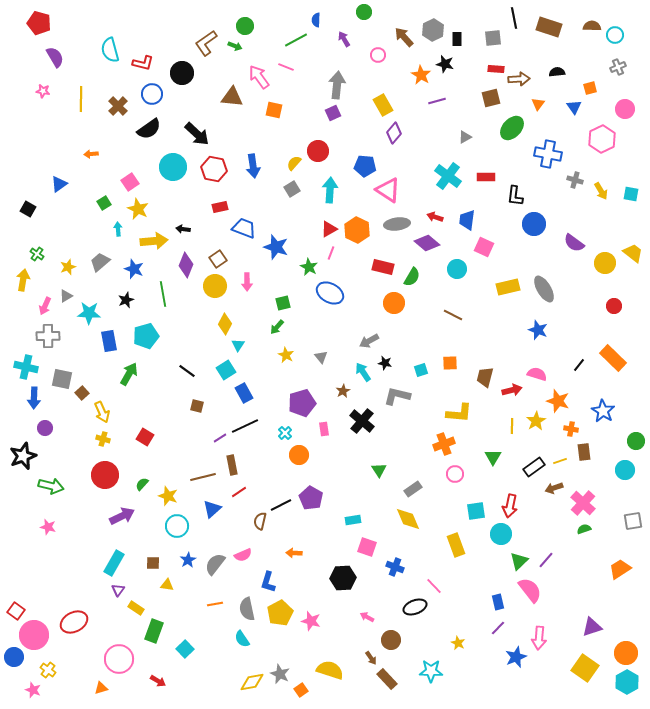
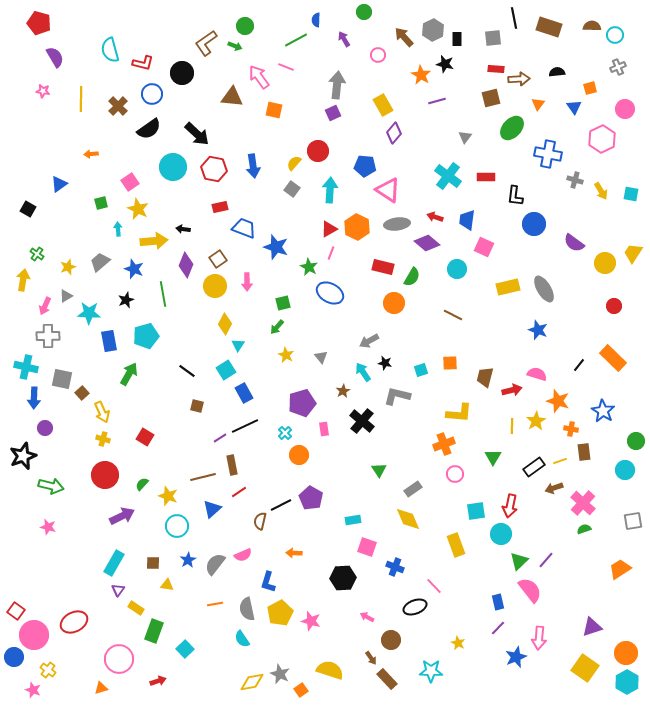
gray triangle at (465, 137): rotated 24 degrees counterclockwise
gray square at (292, 189): rotated 21 degrees counterclockwise
green square at (104, 203): moved 3 px left; rotated 16 degrees clockwise
orange hexagon at (357, 230): moved 3 px up
yellow trapezoid at (633, 253): rotated 95 degrees counterclockwise
red arrow at (158, 681): rotated 49 degrees counterclockwise
